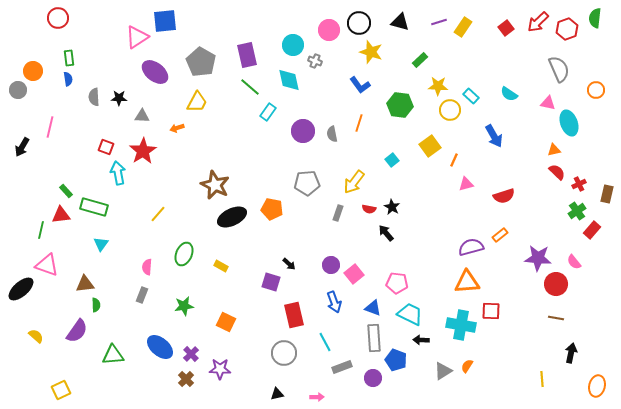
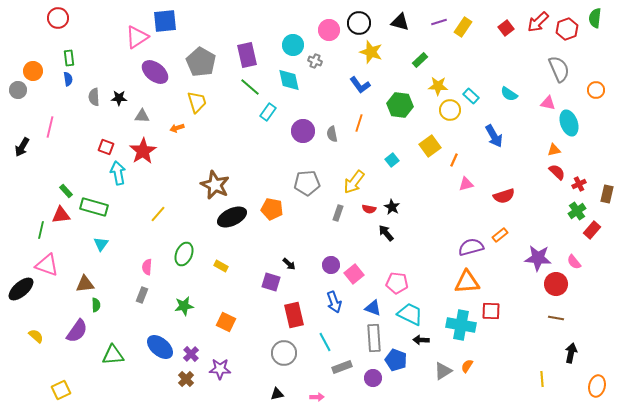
yellow trapezoid at (197, 102): rotated 45 degrees counterclockwise
